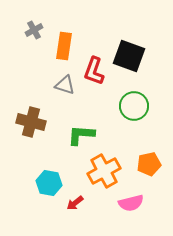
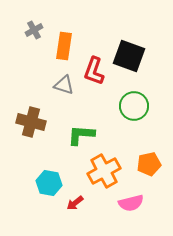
gray triangle: moved 1 px left
